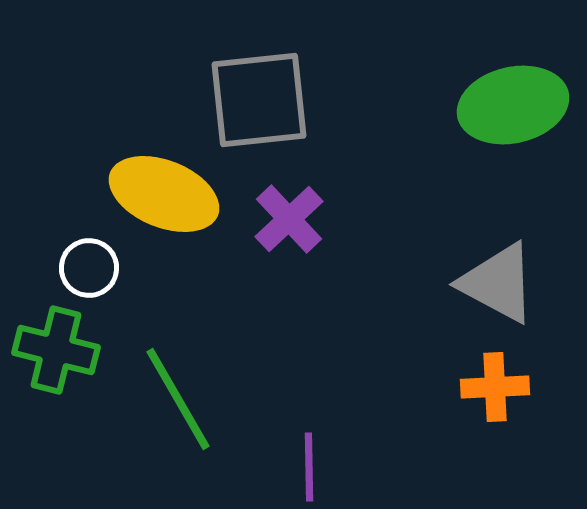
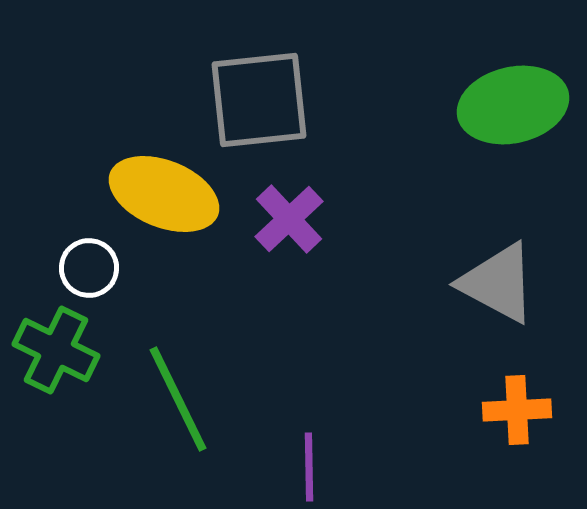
green cross: rotated 12 degrees clockwise
orange cross: moved 22 px right, 23 px down
green line: rotated 4 degrees clockwise
